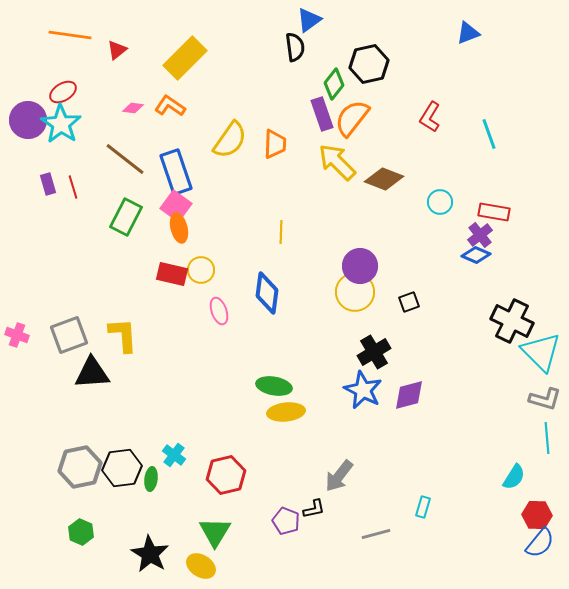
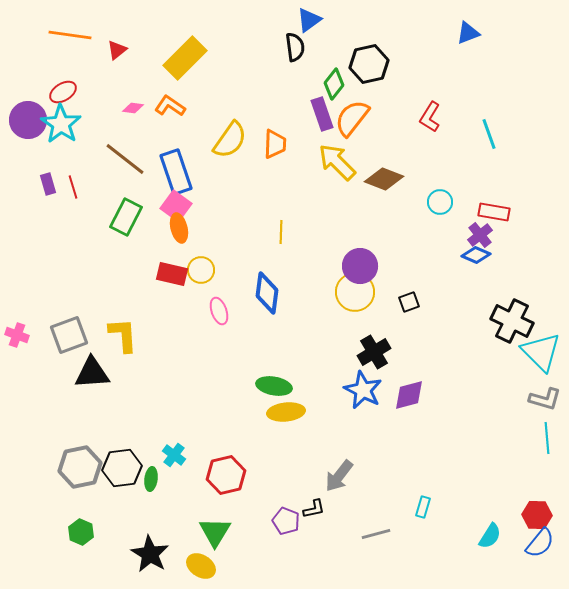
cyan semicircle at (514, 477): moved 24 px left, 59 px down
